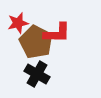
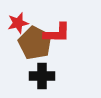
brown pentagon: moved 1 px left, 1 px down
black cross: moved 5 px right, 2 px down; rotated 30 degrees counterclockwise
